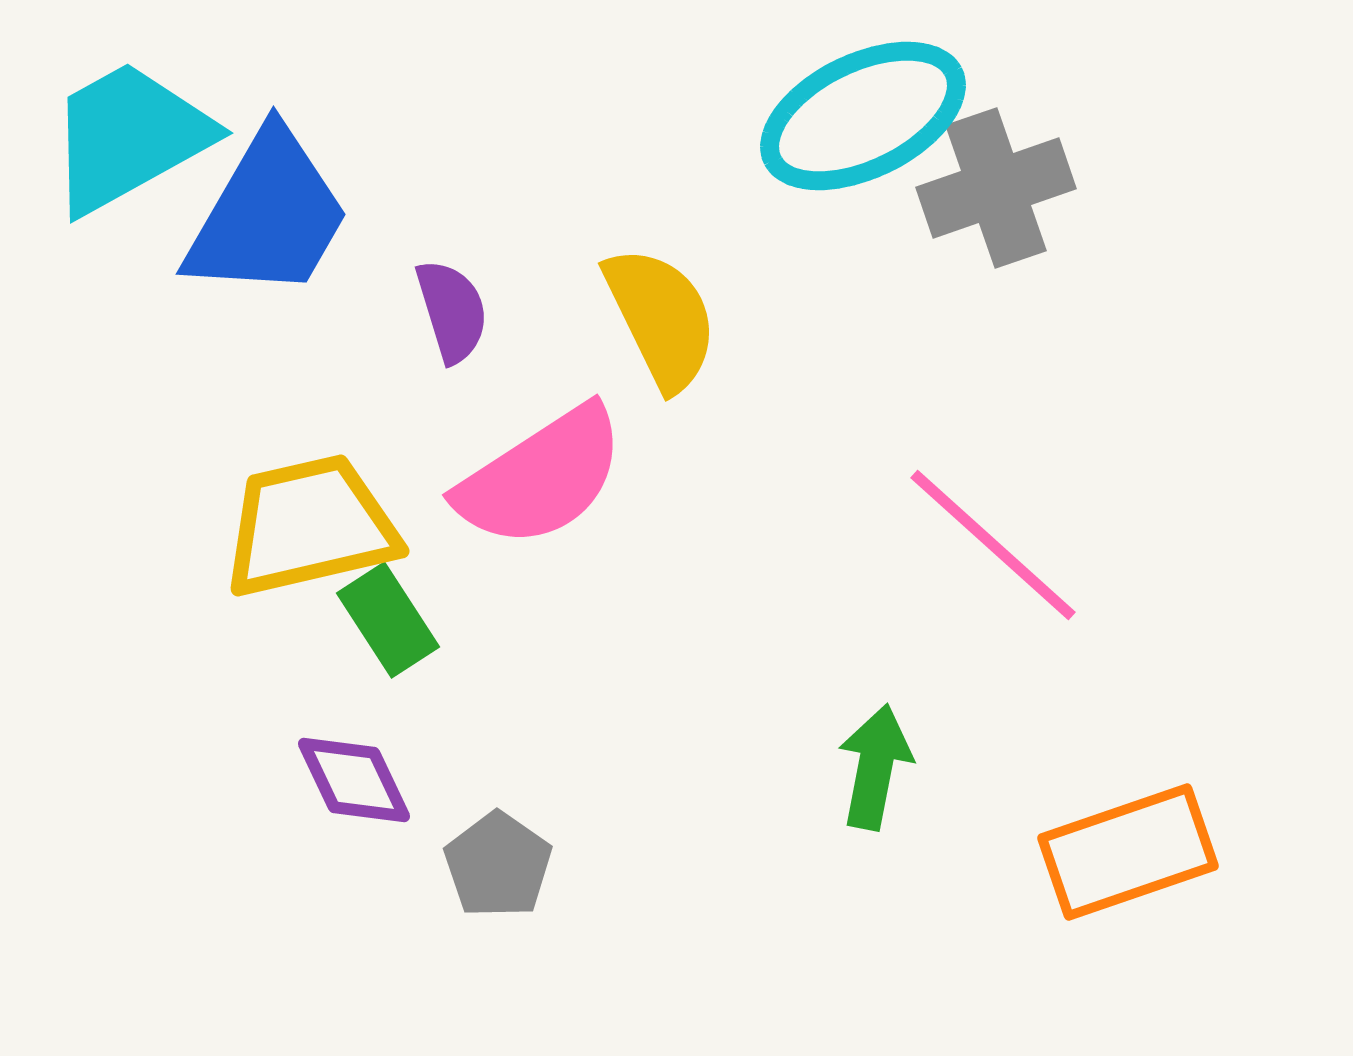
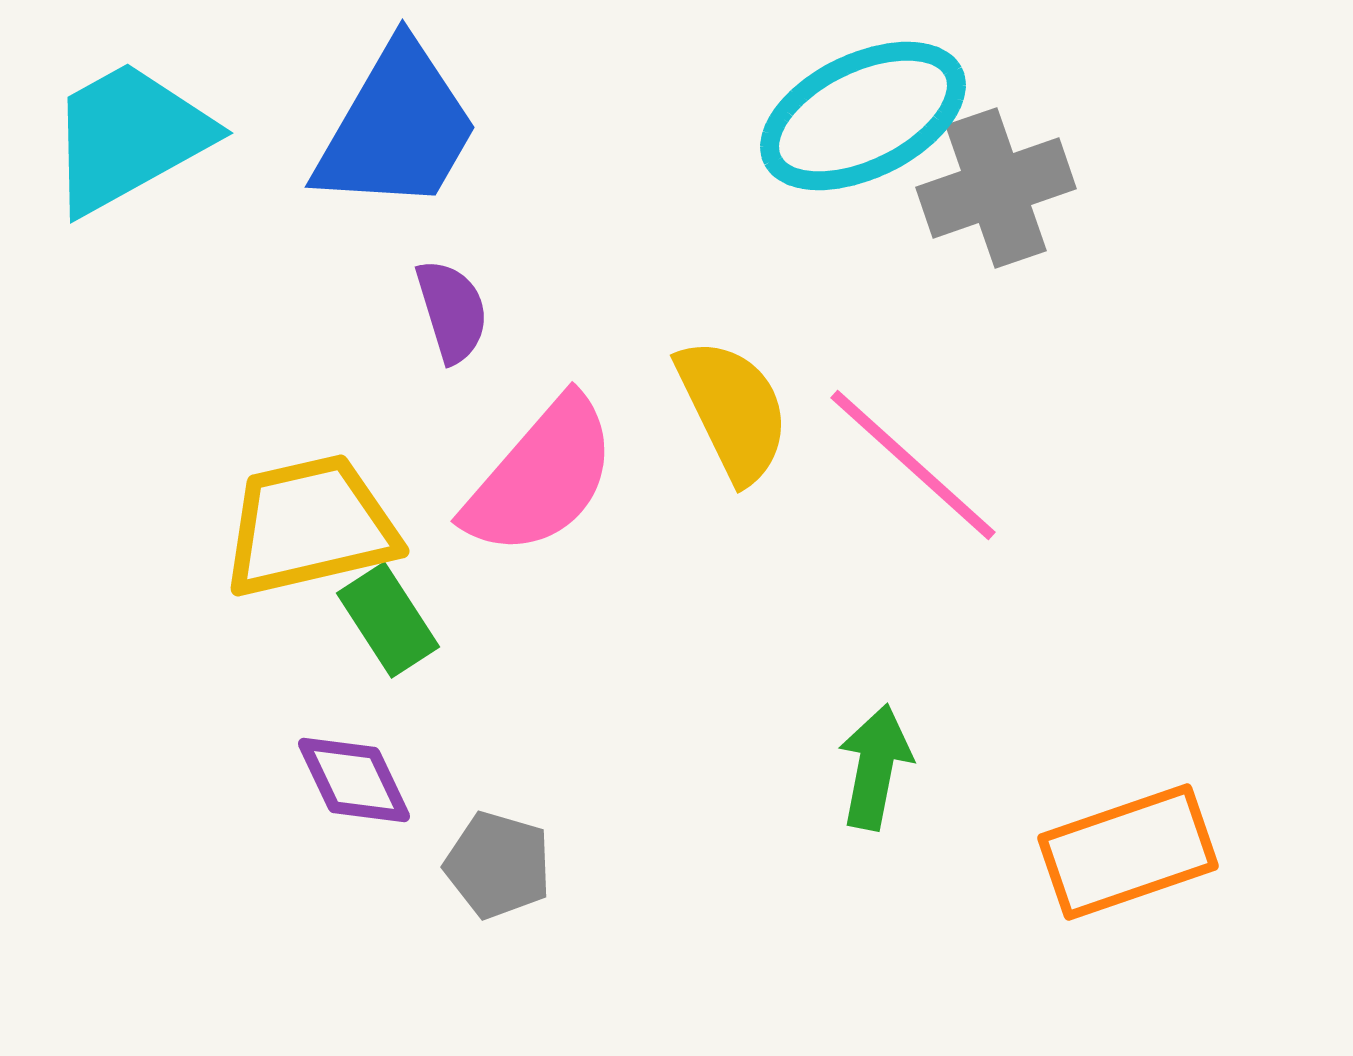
blue trapezoid: moved 129 px right, 87 px up
yellow semicircle: moved 72 px right, 92 px down
pink semicircle: rotated 16 degrees counterclockwise
pink line: moved 80 px left, 80 px up
gray pentagon: rotated 19 degrees counterclockwise
